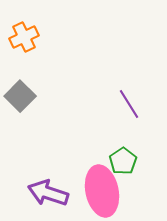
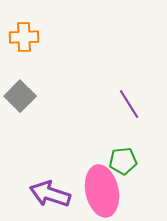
orange cross: rotated 24 degrees clockwise
green pentagon: rotated 28 degrees clockwise
purple arrow: moved 2 px right, 1 px down
